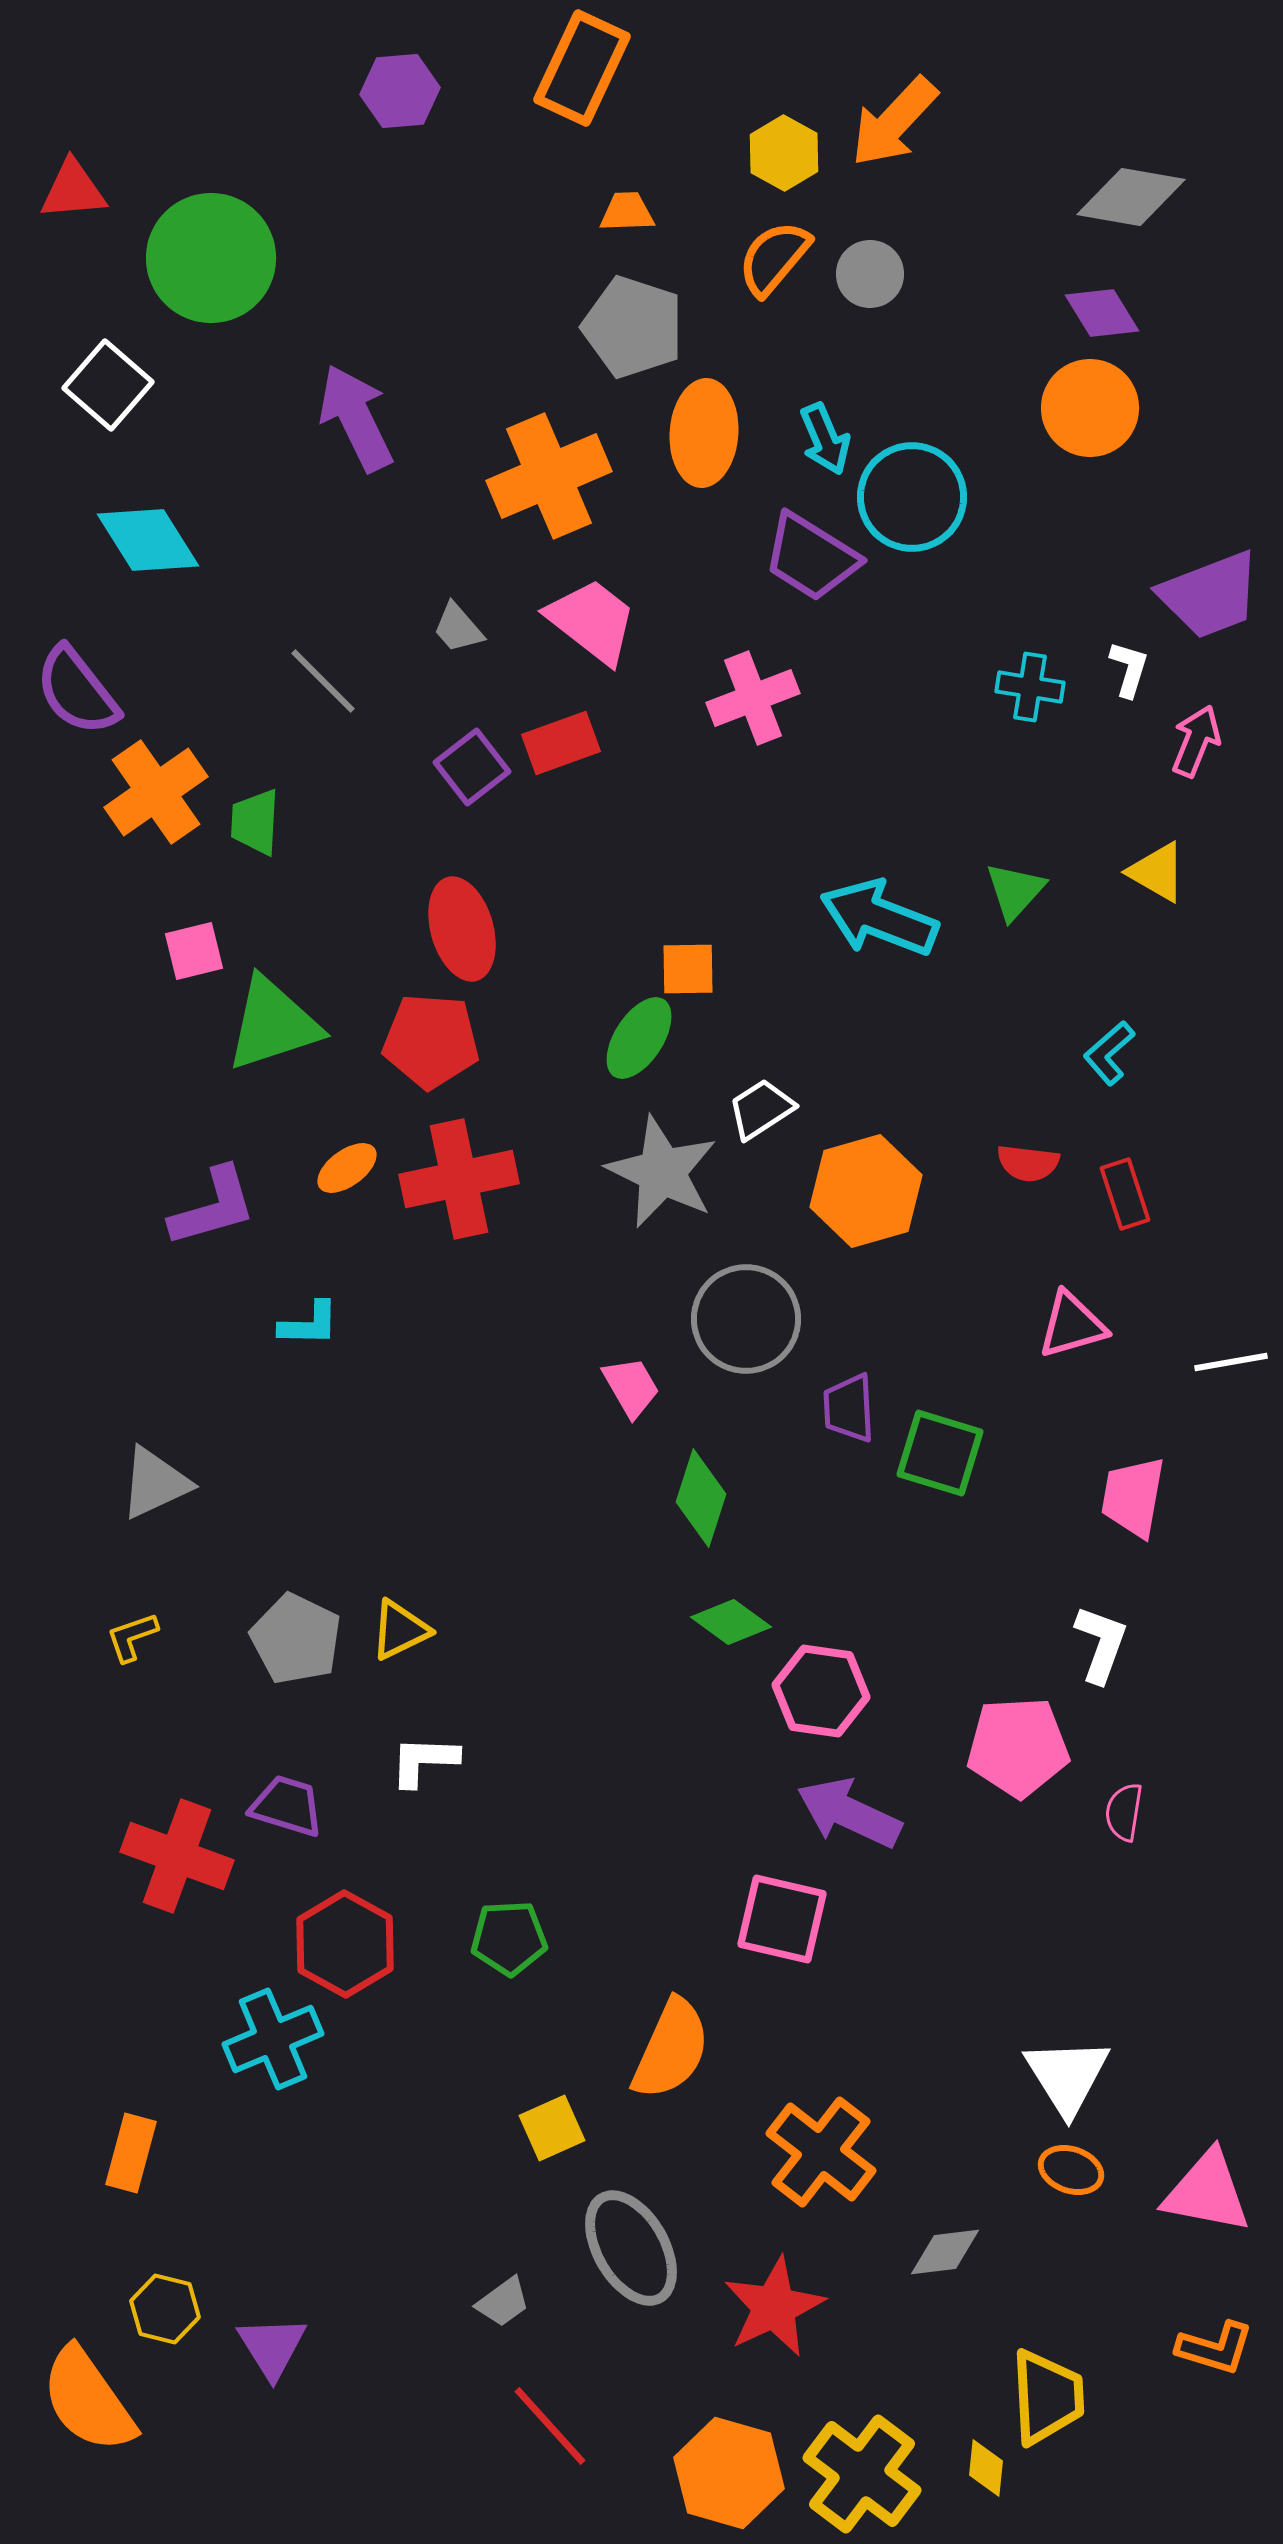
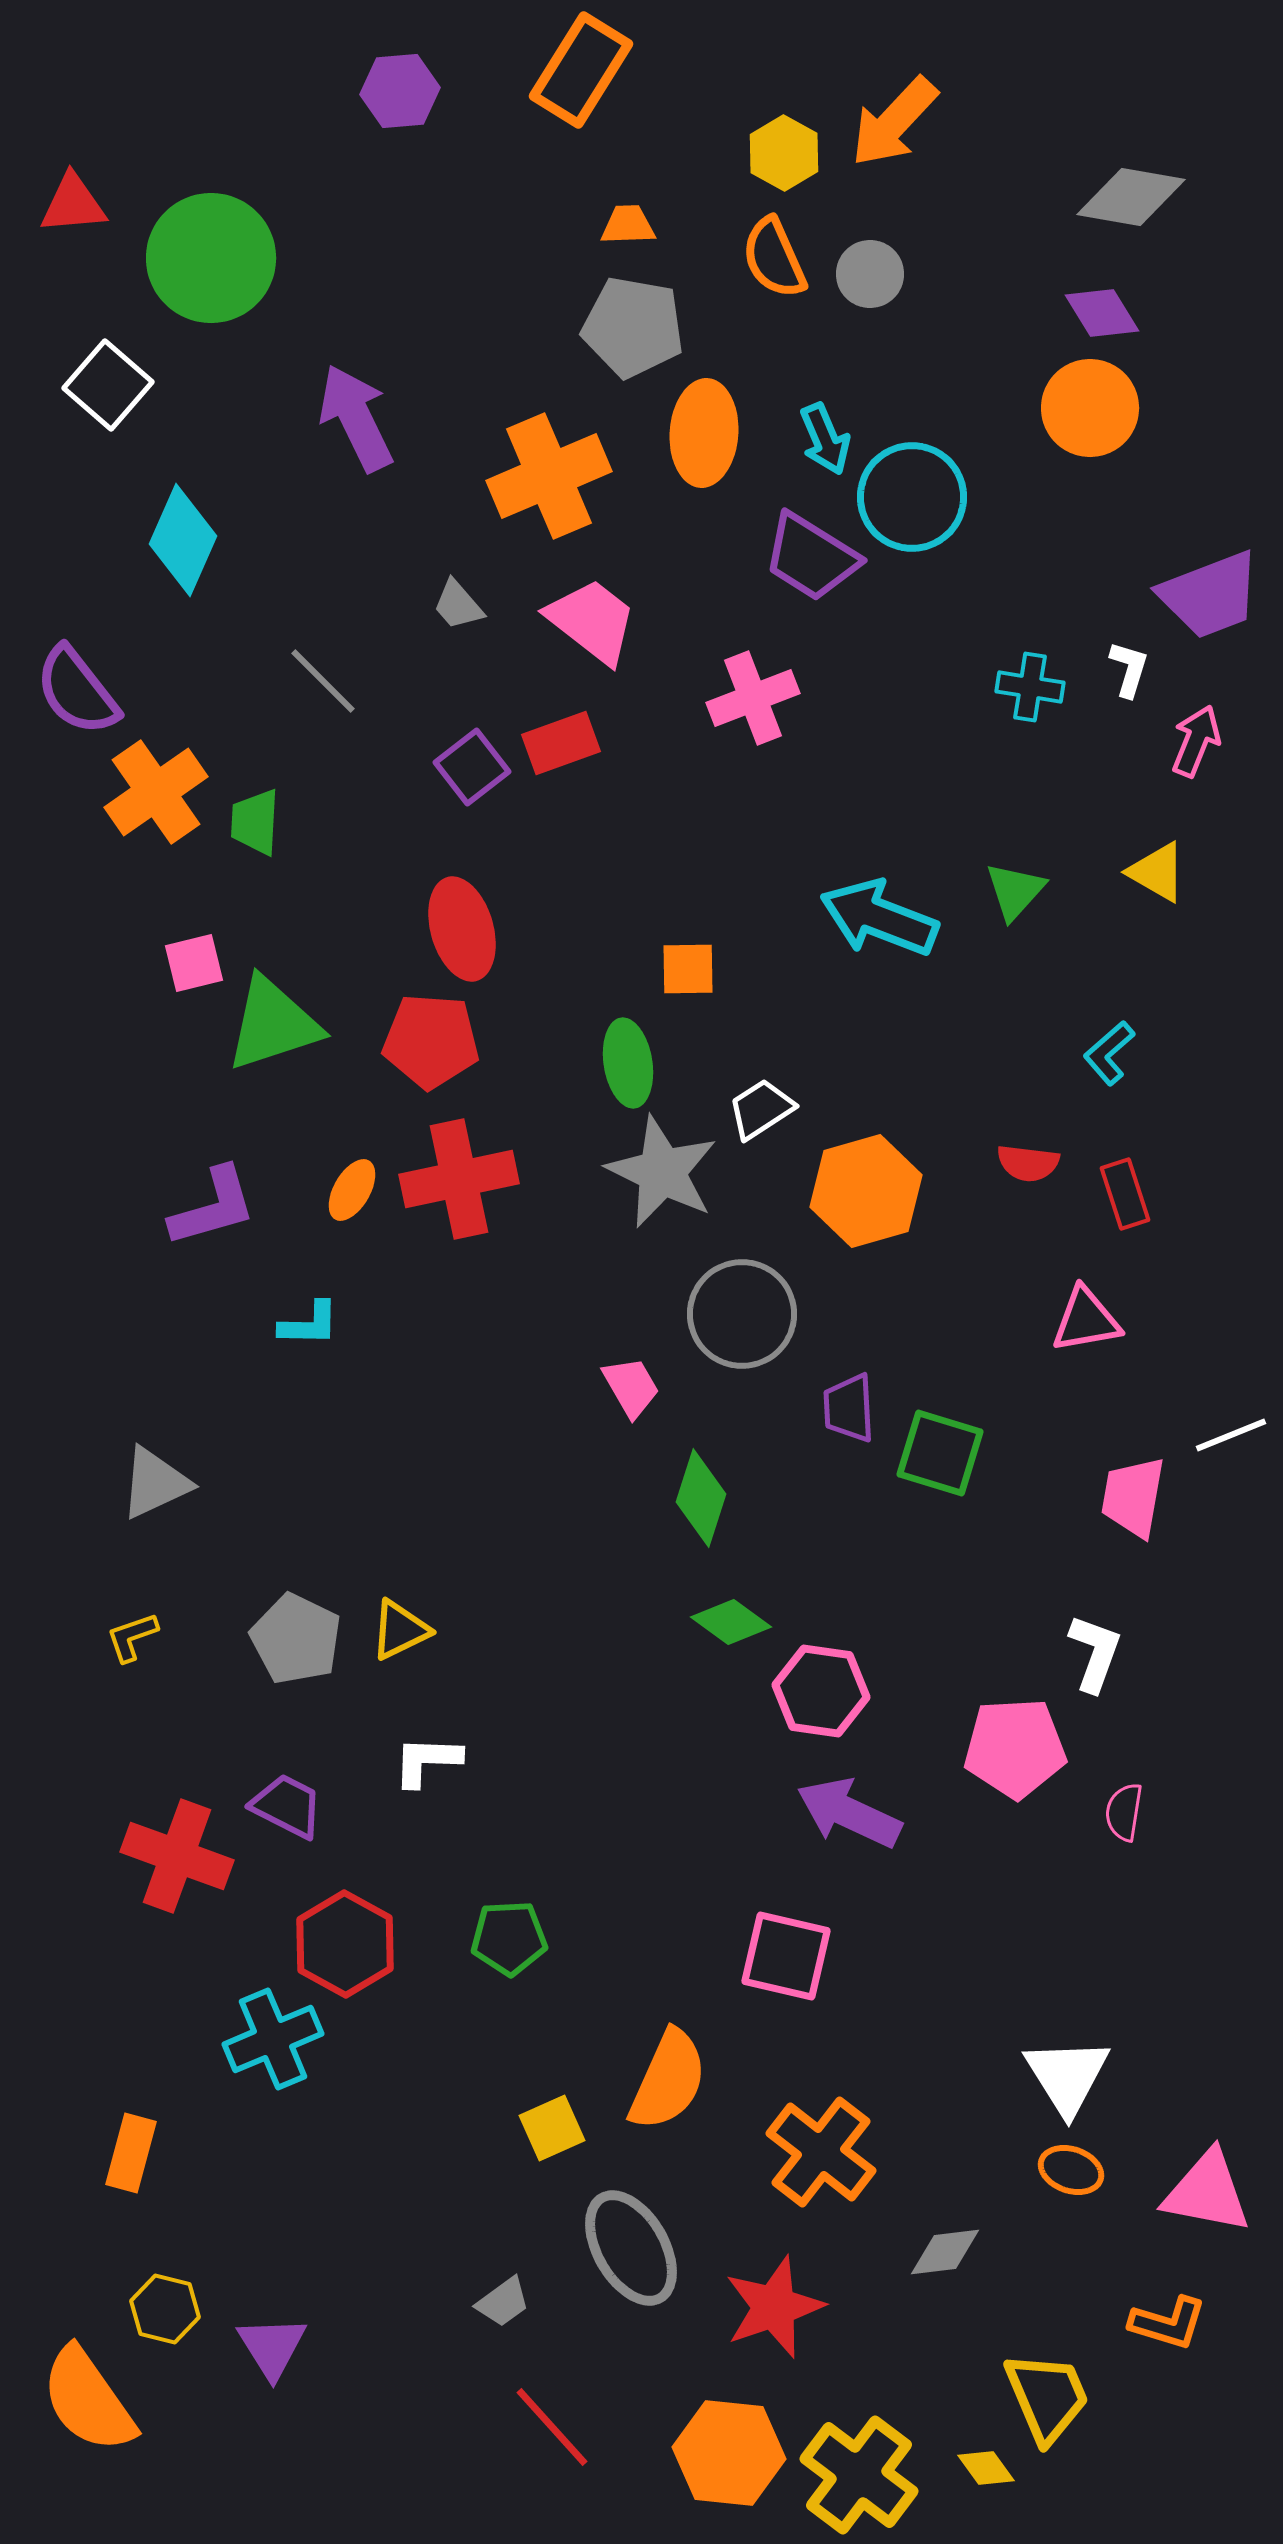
orange rectangle at (582, 68): moved 1 px left, 2 px down; rotated 7 degrees clockwise
red triangle at (73, 190): moved 14 px down
orange trapezoid at (627, 212): moved 1 px right, 13 px down
orange semicircle at (774, 258): rotated 64 degrees counterclockwise
gray pentagon at (633, 327): rotated 8 degrees counterclockwise
cyan diamond at (148, 540): moved 35 px right; rotated 56 degrees clockwise
gray trapezoid at (458, 628): moved 23 px up
pink square at (194, 951): moved 12 px down
green ellipse at (639, 1038): moved 11 px left, 25 px down; rotated 42 degrees counterclockwise
orange ellipse at (347, 1168): moved 5 px right, 22 px down; rotated 24 degrees counterclockwise
gray circle at (746, 1319): moved 4 px left, 5 px up
pink triangle at (1072, 1325): moved 14 px right, 5 px up; rotated 6 degrees clockwise
white line at (1231, 1362): moved 73 px down; rotated 12 degrees counterclockwise
white L-shape at (1101, 1644): moved 6 px left, 9 px down
pink pentagon at (1018, 1747): moved 3 px left, 1 px down
white L-shape at (424, 1761): moved 3 px right
purple trapezoid at (287, 1806): rotated 10 degrees clockwise
pink square at (782, 1919): moved 4 px right, 37 px down
orange semicircle at (671, 2049): moved 3 px left, 31 px down
red star at (774, 2307): rotated 6 degrees clockwise
orange L-shape at (1215, 2348): moved 47 px left, 25 px up
yellow trapezoid at (1047, 2397): rotated 20 degrees counterclockwise
red line at (550, 2426): moved 2 px right, 1 px down
yellow diamond at (986, 2468): rotated 42 degrees counterclockwise
orange hexagon at (729, 2473): moved 20 px up; rotated 10 degrees counterclockwise
yellow cross at (862, 2474): moved 3 px left, 1 px down
